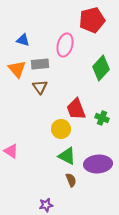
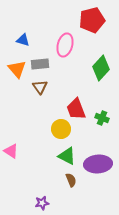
purple star: moved 4 px left, 2 px up
